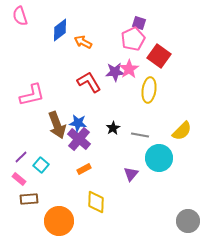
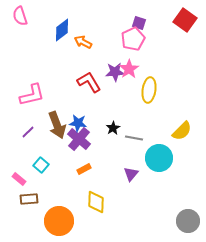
blue diamond: moved 2 px right
red square: moved 26 px right, 36 px up
gray line: moved 6 px left, 3 px down
purple line: moved 7 px right, 25 px up
